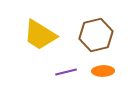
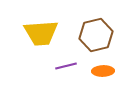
yellow trapezoid: moved 1 px right, 2 px up; rotated 36 degrees counterclockwise
purple line: moved 6 px up
